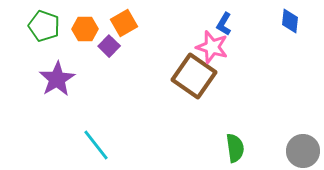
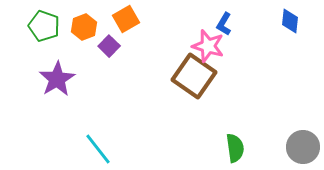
orange square: moved 2 px right, 4 px up
orange hexagon: moved 1 px left, 2 px up; rotated 20 degrees counterclockwise
pink star: moved 4 px left, 1 px up
cyan line: moved 2 px right, 4 px down
gray circle: moved 4 px up
